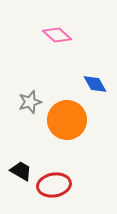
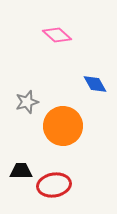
gray star: moved 3 px left
orange circle: moved 4 px left, 6 px down
black trapezoid: rotated 30 degrees counterclockwise
